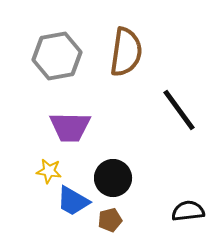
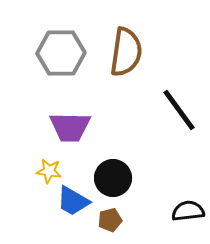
gray hexagon: moved 4 px right, 3 px up; rotated 9 degrees clockwise
